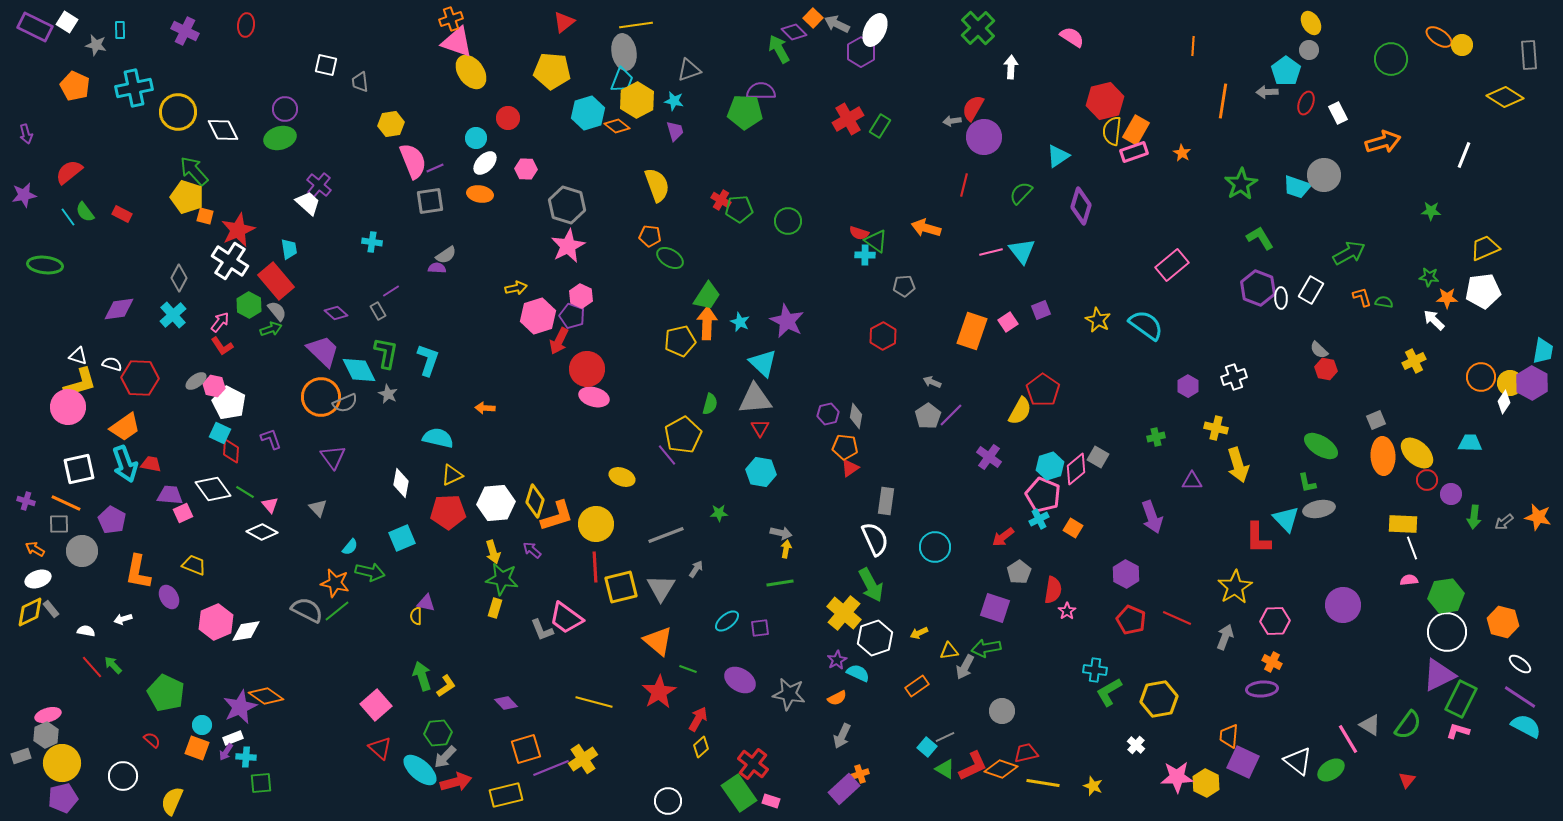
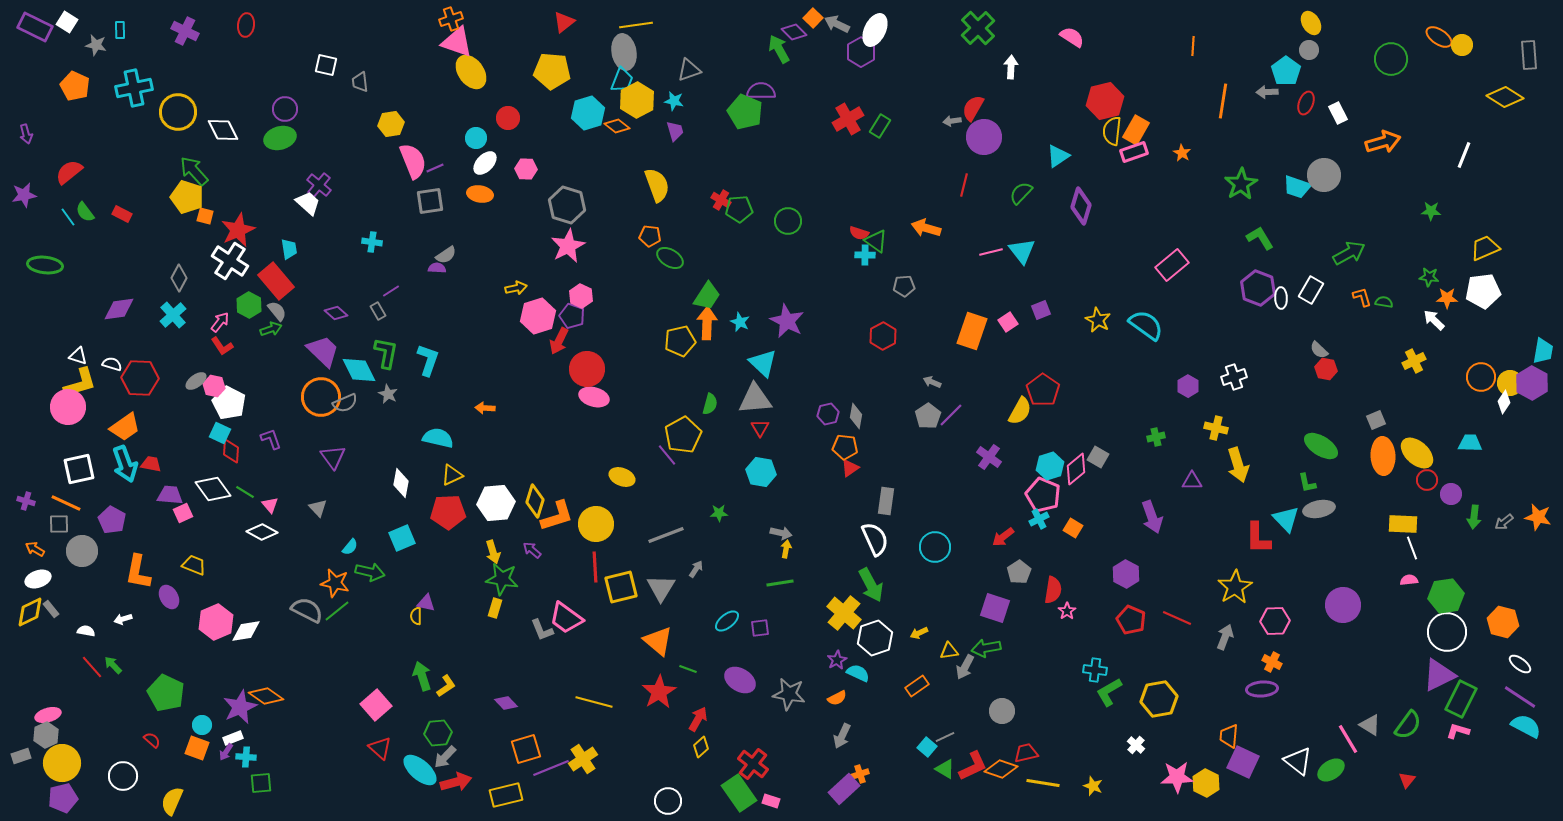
green pentagon at (745, 112): rotated 20 degrees clockwise
